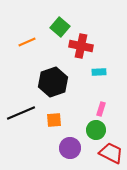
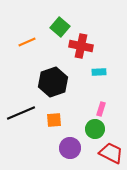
green circle: moved 1 px left, 1 px up
